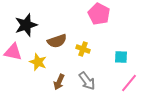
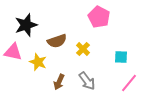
pink pentagon: moved 3 px down
yellow cross: rotated 24 degrees clockwise
